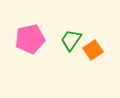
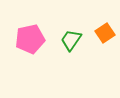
orange square: moved 12 px right, 17 px up
